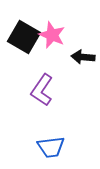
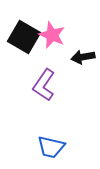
black arrow: rotated 15 degrees counterclockwise
purple L-shape: moved 2 px right, 5 px up
blue trapezoid: rotated 20 degrees clockwise
